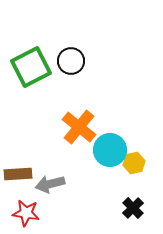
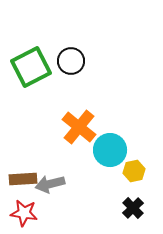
yellow hexagon: moved 8 px down
brown rectangle: moved 5 px right, 5 px down
red star: moved 2 px left
